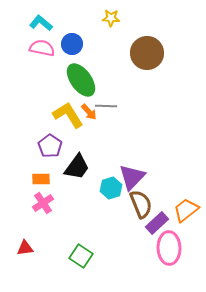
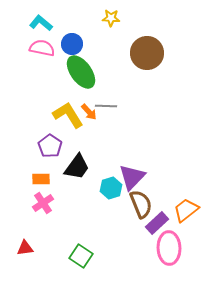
green ellipse: moved 8 px up
